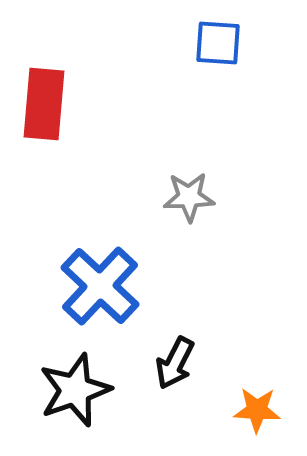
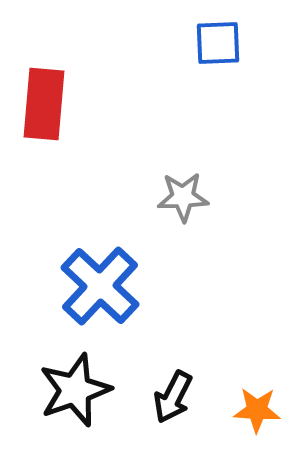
blue square: rotated 6 degrees counterclockwise
gray star: moved 6 px left
black arrow: moved 2 px left, 34 px down
